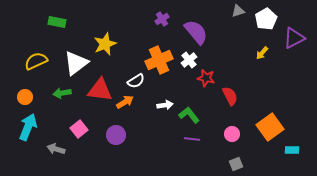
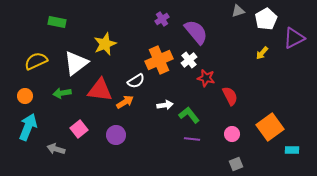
orange circle: moved 1 px up
